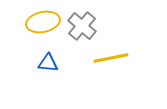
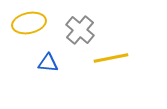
yellow ellipse: moved 14 px left, 1 px down
gray cross: moved 2 px left, 4 px down
